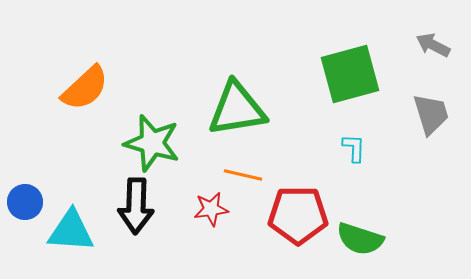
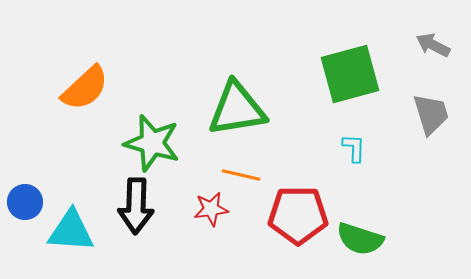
orange line: moved 2 px left
